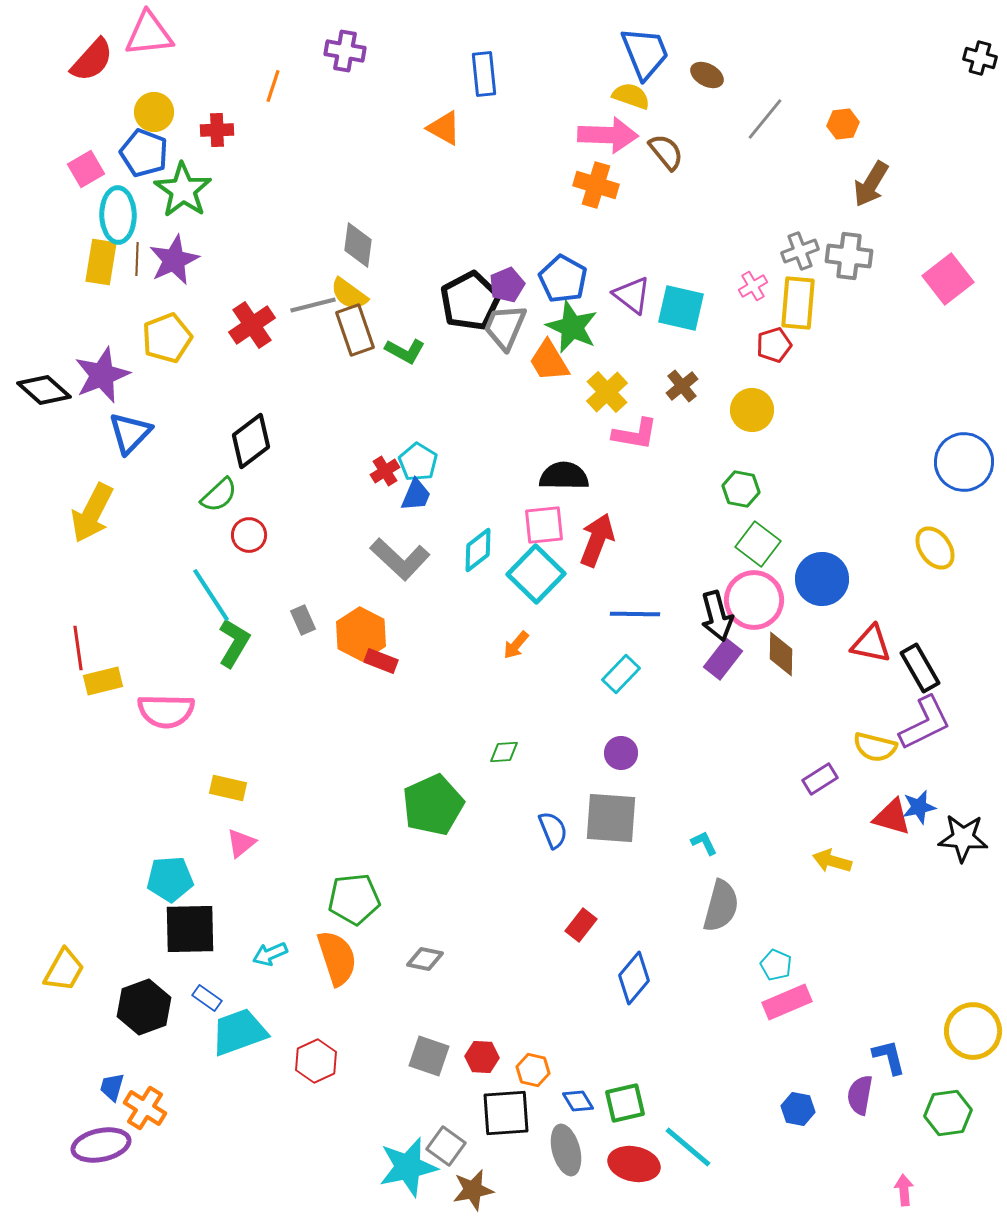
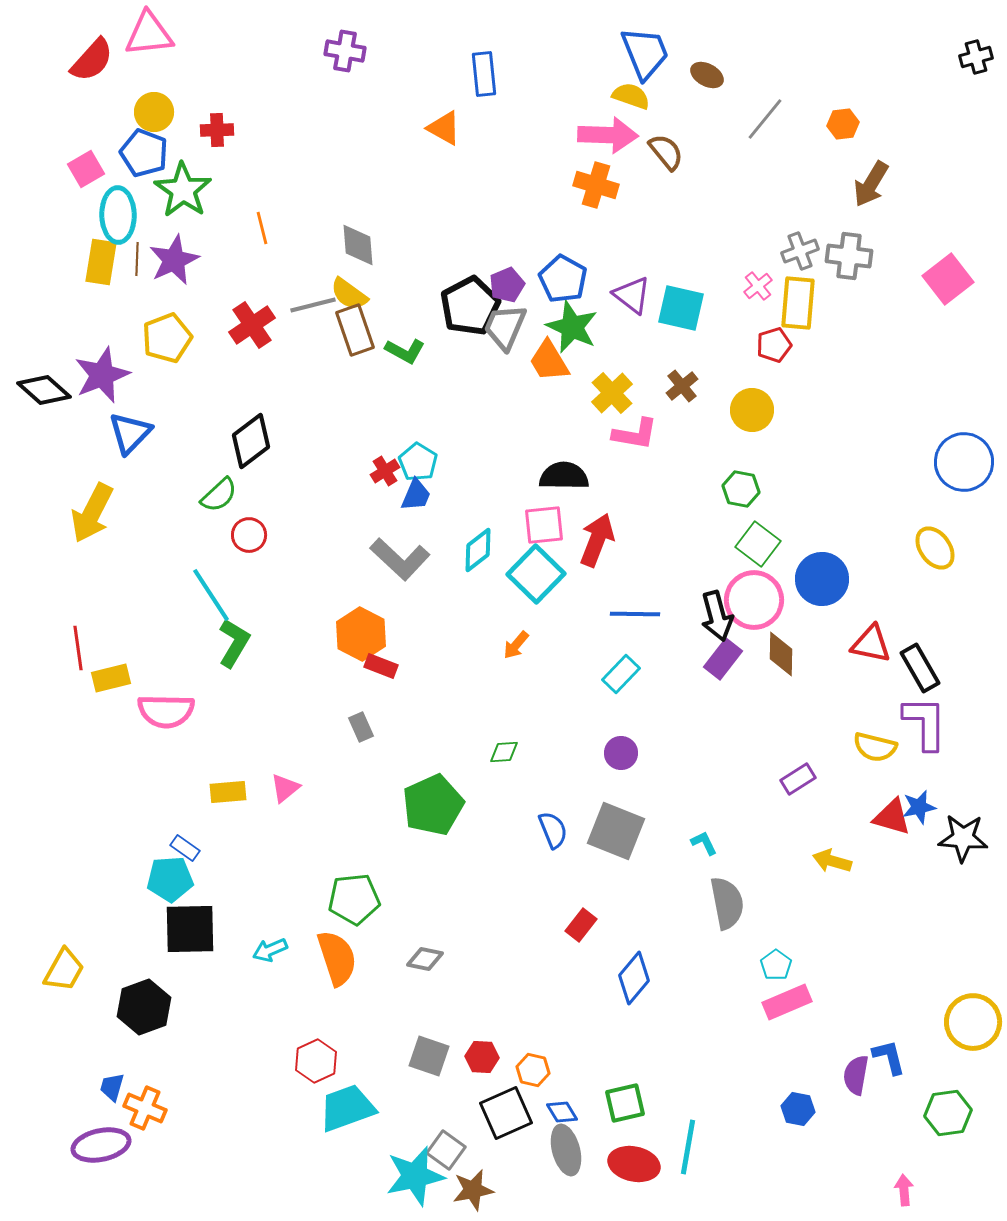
black cross at (980, 58): moved 4 px left, 1 px up; rotated 32 degrees counterclockwise
orange line at (273, 86): moved 11 px left, 142 px down; rotated 32 degrees counterclockwise
gray diamond at (358, 245): rotated 12 degrees counterclockwise
pink cross at (753, 286): moved 5 px right; rotated 8 degrees counterclockwise
black pentagon at (470, 301): moved 5 px down
yellow cross at (607, 392): moved 5 px right, 1 px down
gray rectangle at (303, 620): moved 58 px right, 107 px down
red rectangle at (381, 661): moved 5 px down
yellow rectangle at (103, 681): moved 8 px right, 3 px up
purple L-shape at (925, 723): rotated 64 degrees counterclockwise
purple rectangle at (820, 779): moved 22 px left
yellow rectangle at (228, 788): moved 4 px down; rotated 18 degrees counterclockwise
gray square at (611, 818): moved 5 px right, 13 px down; rotated 18 degrees clockwise
pink triangle at (241, 843): moved 44 px right, 55 px up
gray semicircle at (721, 906): moved 6 px right, 3 px up; rotated 26 degrees counterclockwise
cyan arrow at (270, 954): moved 4 px up
cyan pentagon at (776, 965): rotated 12 degrees clockwise
blue rectangle at (207, 998): moved 22 px left, 150 px up
yellow circle at (973, 1031): moved 9 px up
cyan trapezoid at (239, 1032): moved 108 px right, 76 px down
purple semicircle at (860, 1095): moved 4 px left, 20 px up
blue diamond at (578, 1101): moved 16 px left, 11 px down
orange cross at (145, 1108): rotated 9 degrees counterclockwise
black square at (506, 1113): rotated 20 degrees counterclockwise
gray square at (446, 1146): moved 4 px down
cyan line at (688, 1147): rotated 60 degrees clockwise
cyan star at (408, 1167): moved 7 px right, 9 px down
